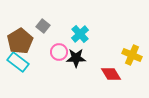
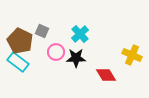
gray square: moved 1 px left, 5 px down; rotated 16 degrees counterclockwise
brown pentagon: rotated 15 degrees counterclockwise
pink circle: moved 3 px left
red diamond: moved 5 px left, 1 px down
